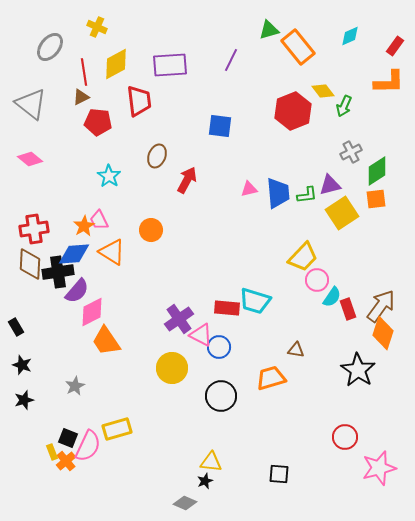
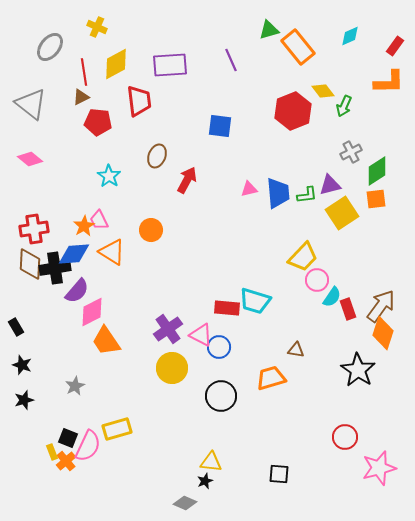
purple line at (231, 60): rotated 50 degrees counterclockwise
black cross at (58, 272): moved 3 px left, 4 px up
purple cross at (179, 319): moved 11 px left, 10 px down
